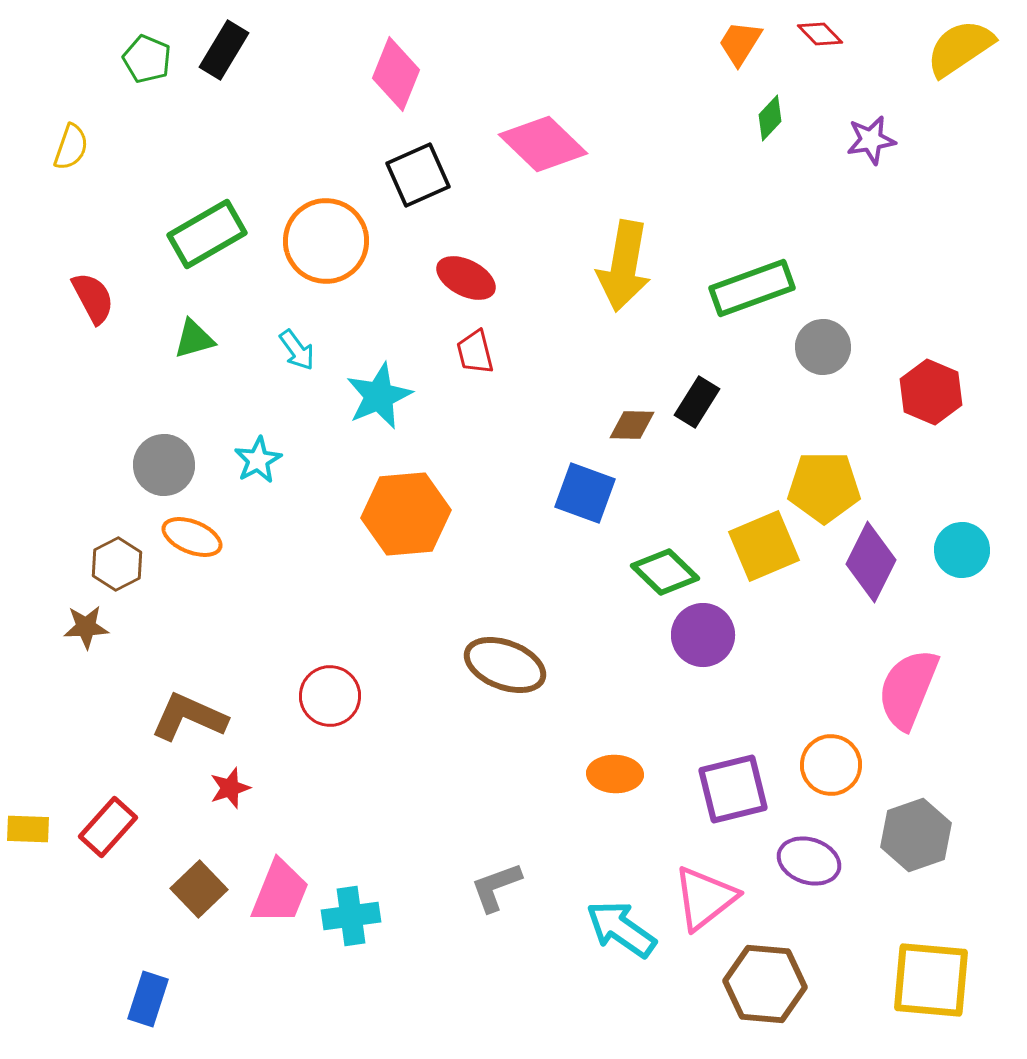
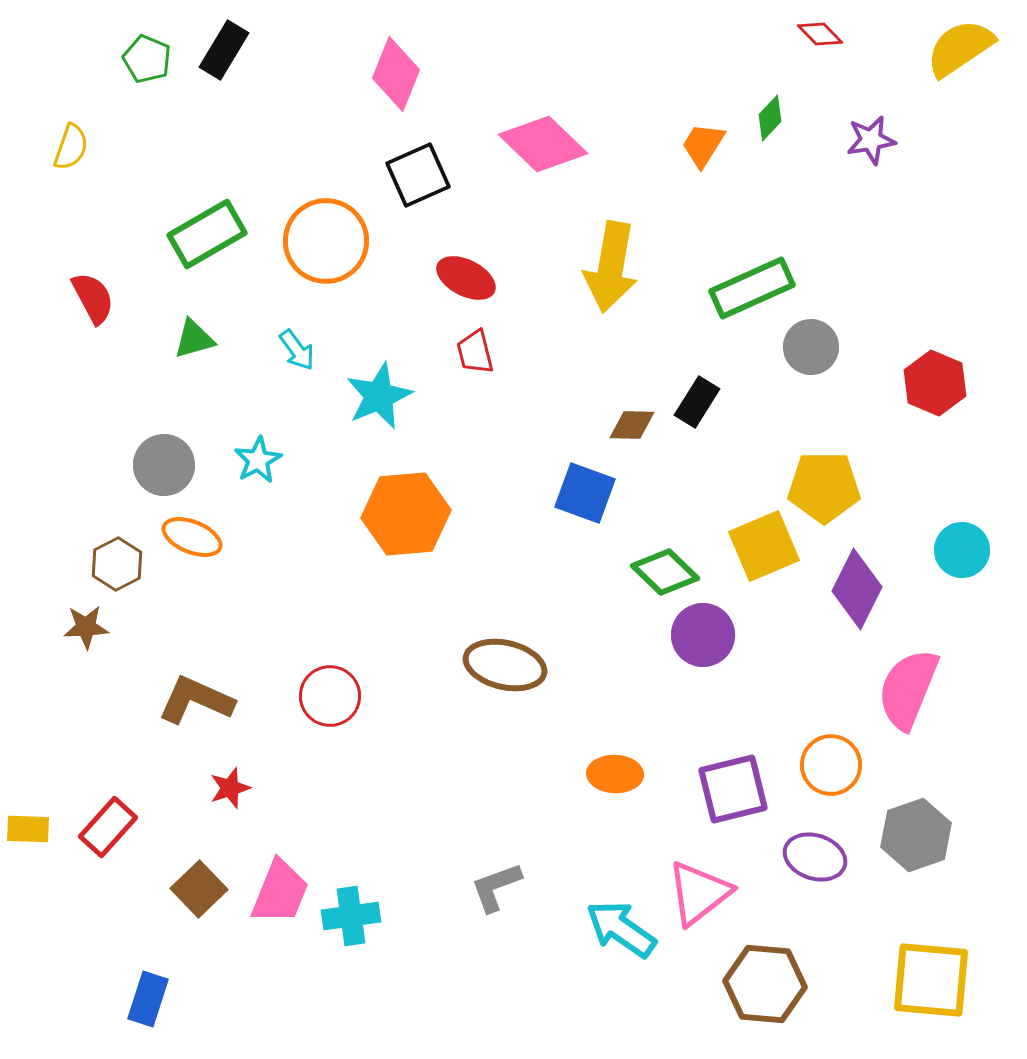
orange trapezoid at (740, 43): moved 37 px left, 102 px down
yellow arrow at (624, 266): moved 13 px left, 1 px down
green rectangle at (752, 288): rotated 4 degrees counterclockwise
gray circle at (823, 347): moved 12 px left
red hexagon at (931, 392): moved 4 px right, 9 px up
purple diamond at (871, 562): moved 14 px left, 27 px down
brown ellipse at (505, 665): rotated 8 degrees counterclockwise
brown L-shape at (189, 717): moved 7 px right, 17 px up
purple ellipse at (809, 861): moved 6 px right, 4 px up
pink triangle at (705, 898): moved 6 px left, 5 px up
